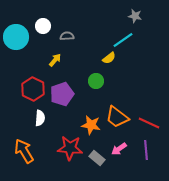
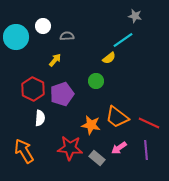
pink arrow: moved 1 px up
